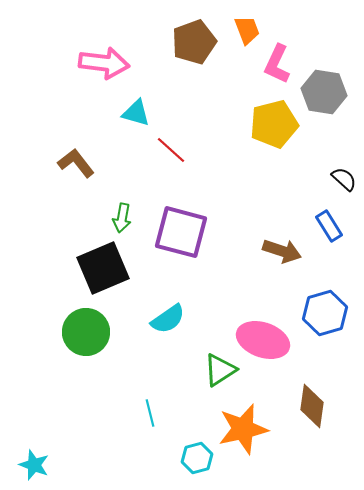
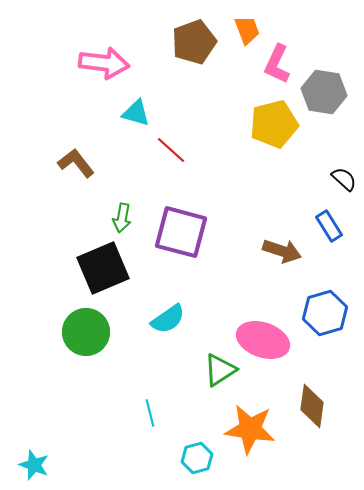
orange star: moved 7 px right; rotated 21 degrees clockwise
